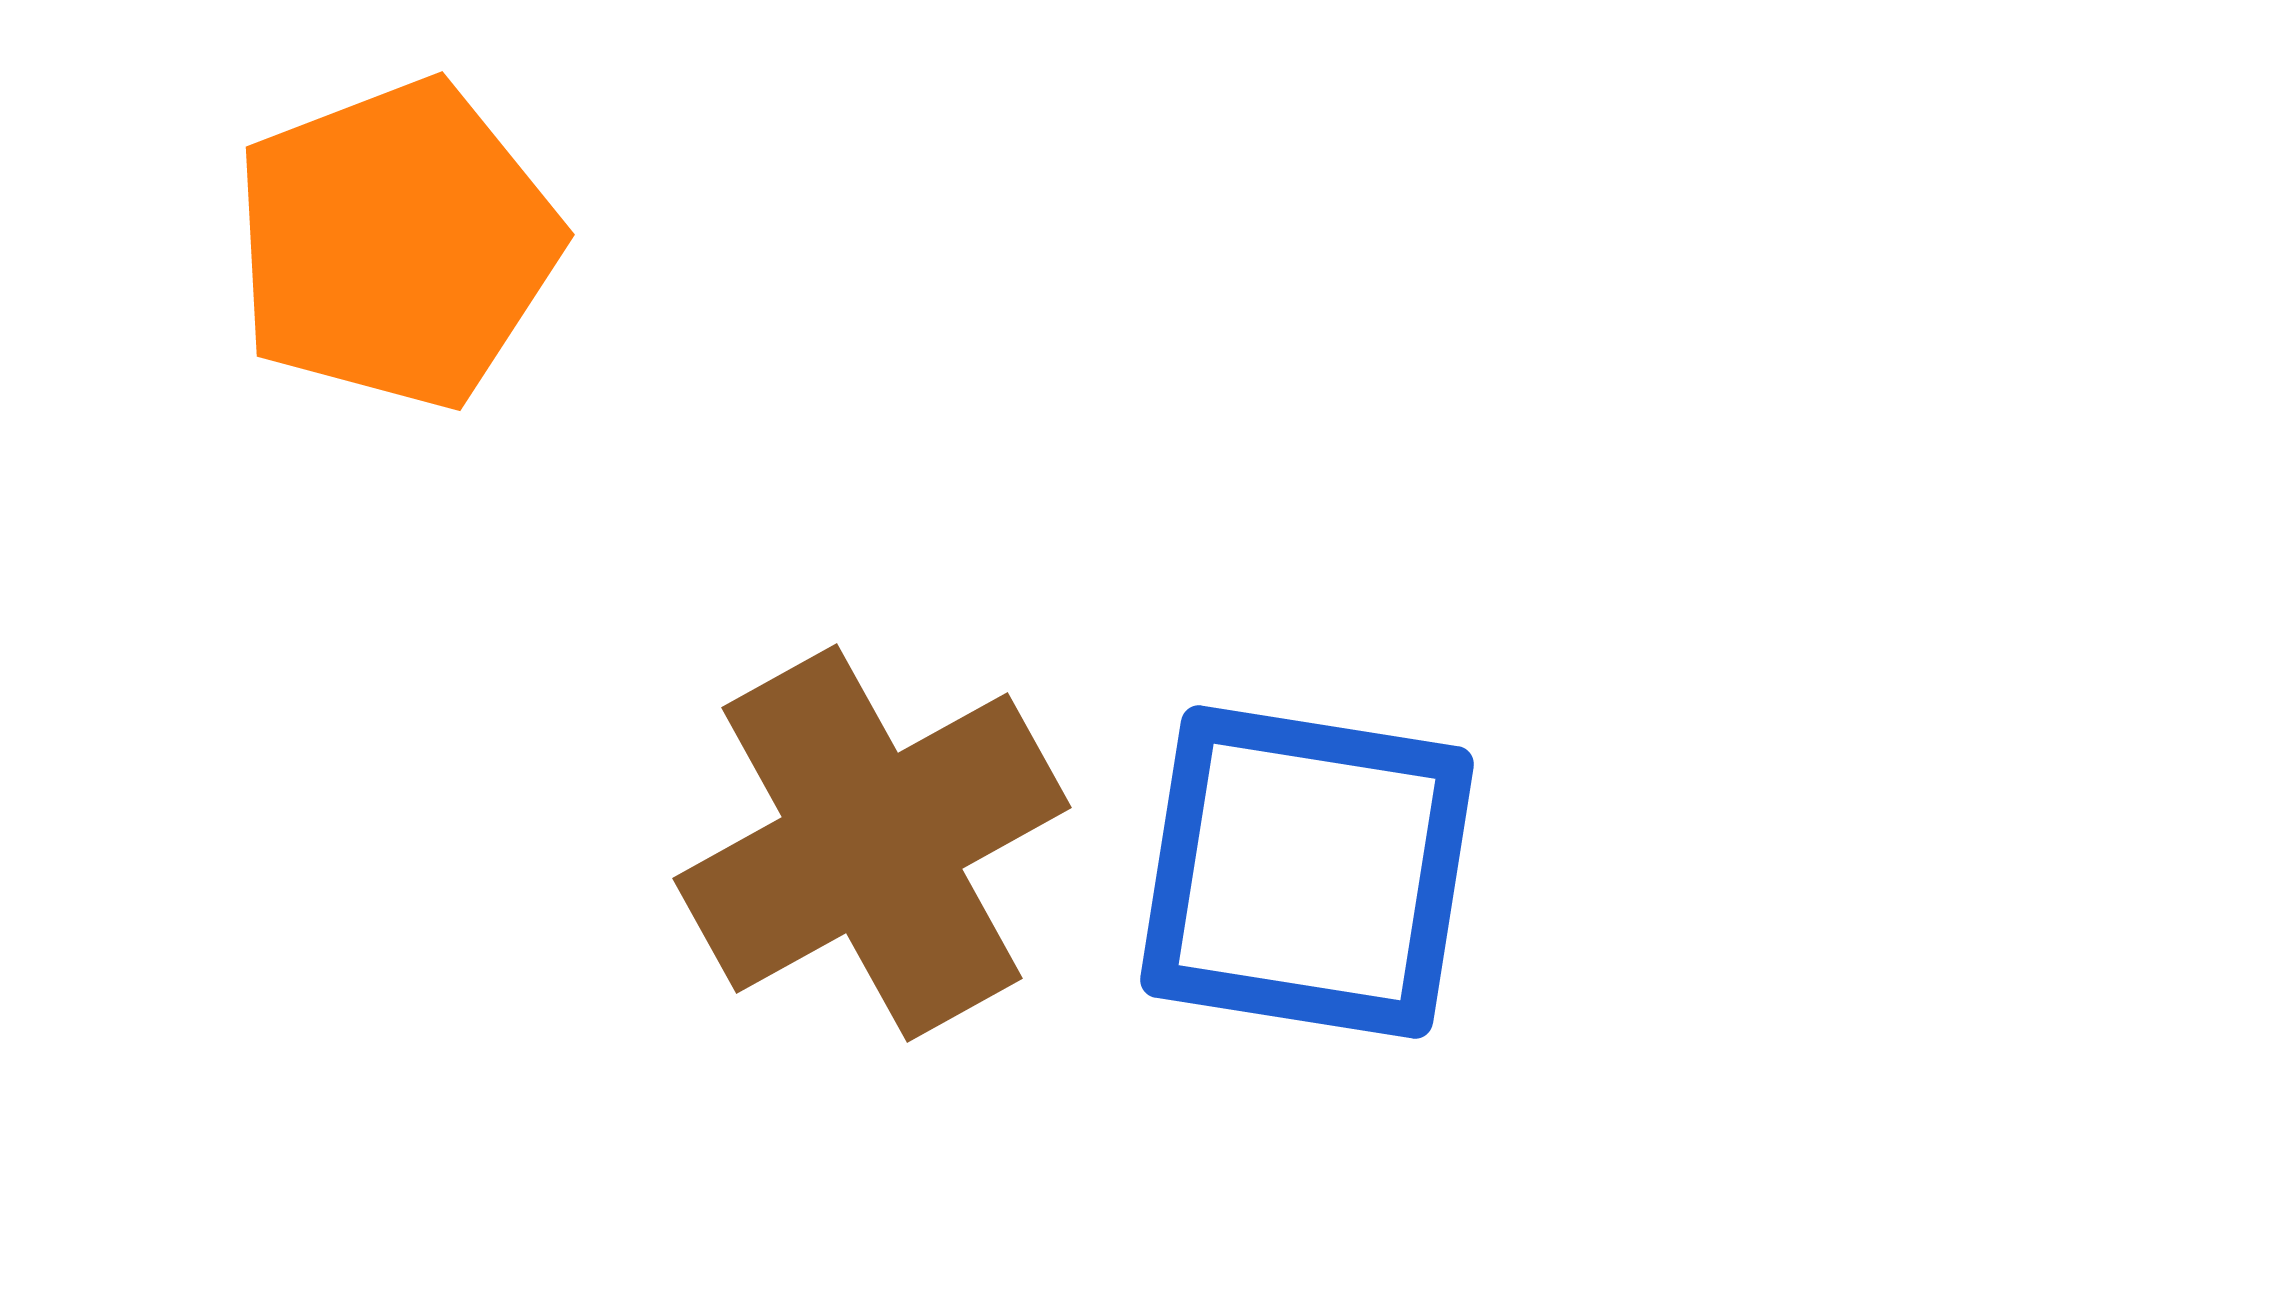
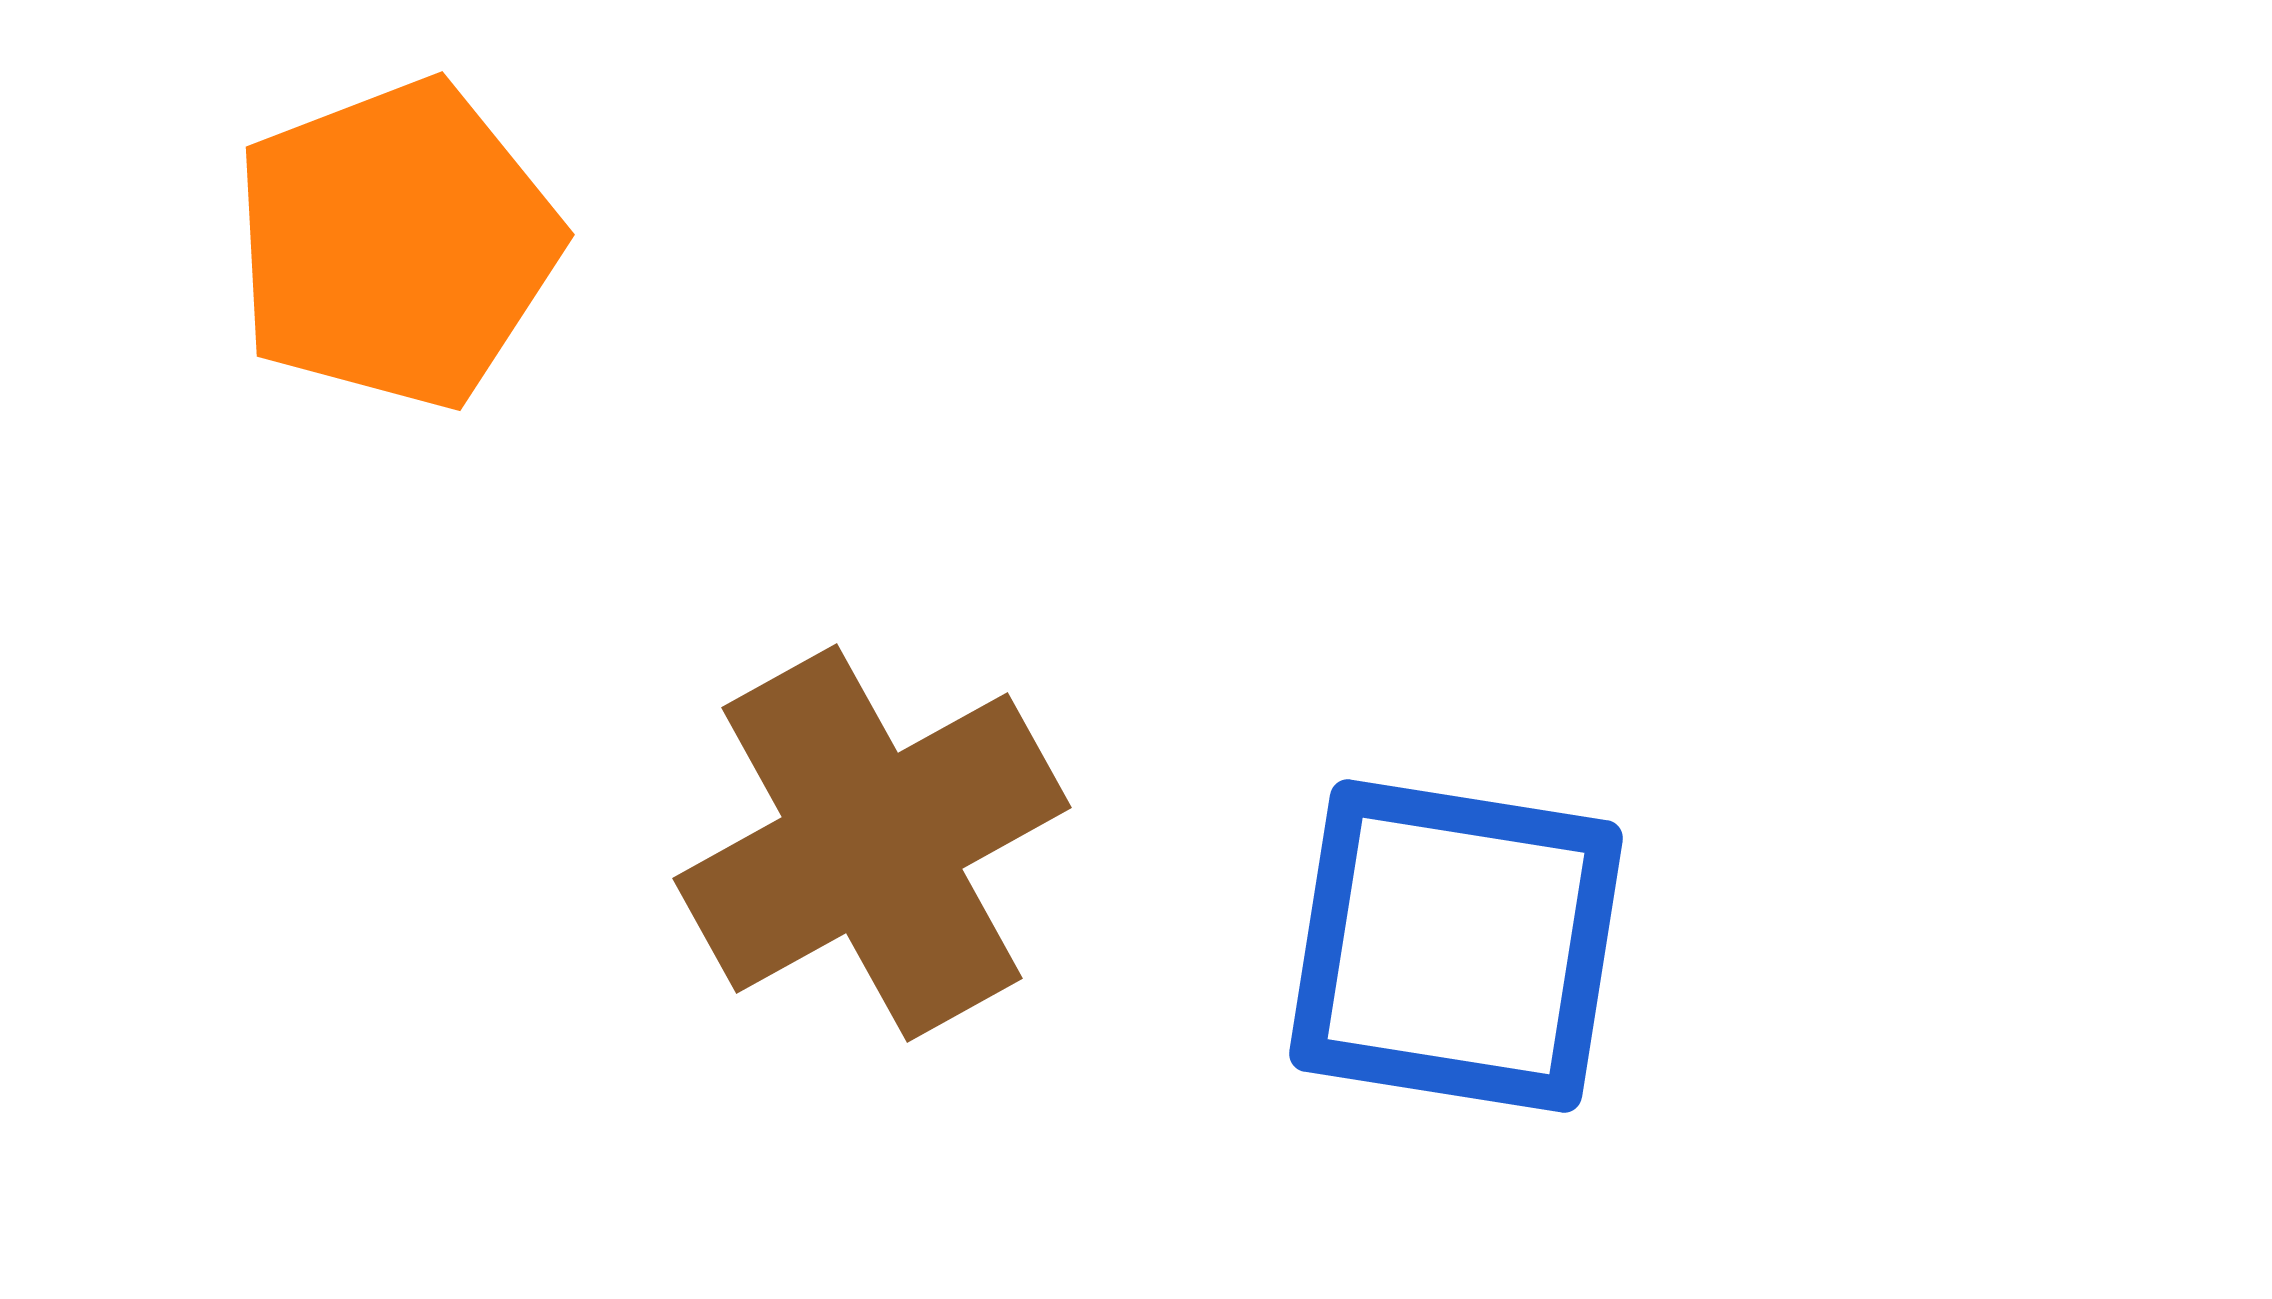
blue square: moved 149 px right, 74 px down
